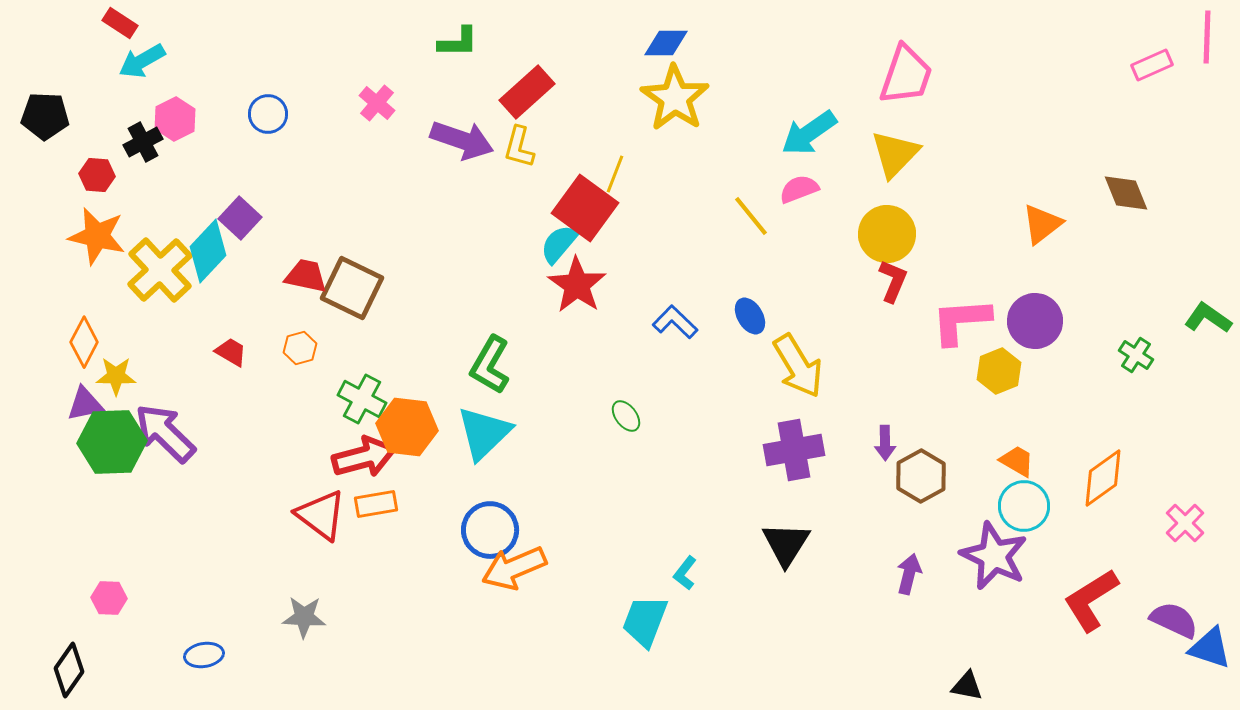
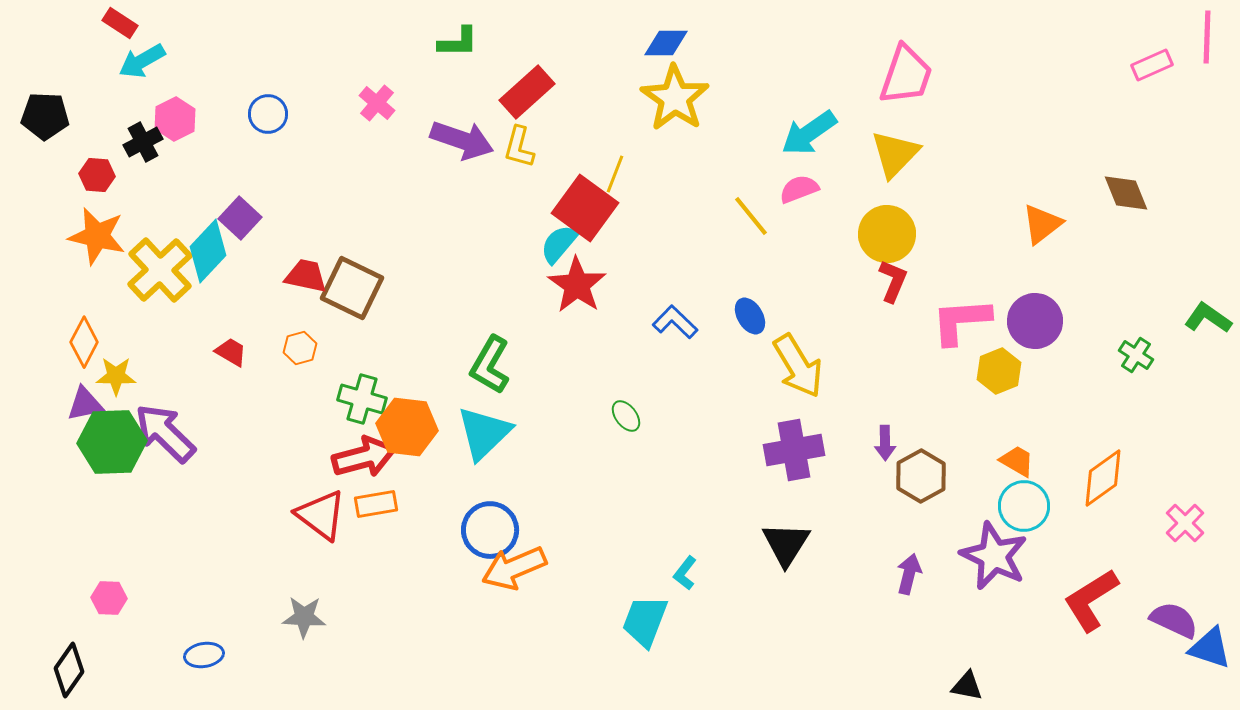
green cross at (362, 399): rotated 12 degrees counterclockwise
